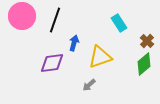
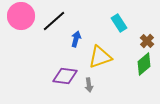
pink circle: moved 1 px left
black line: moved 1 px left, 1 px down; rotated 30 degrees clockwise
blue arrow: moved 2 px right, 4 px up
purple diamond: moved 13 px right, 13 px down; rotated 15 degrees clockwise
gray arrow: rotated 56 degrees counterclockwise
